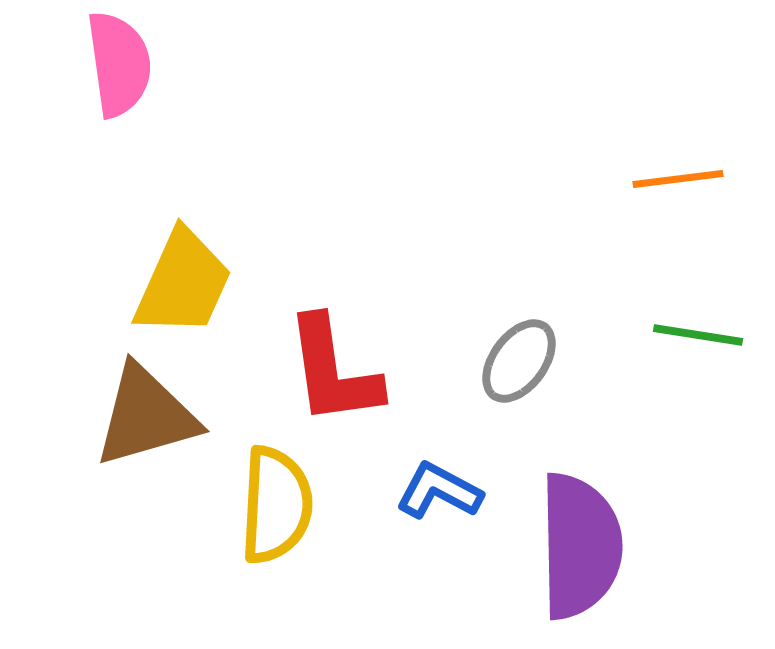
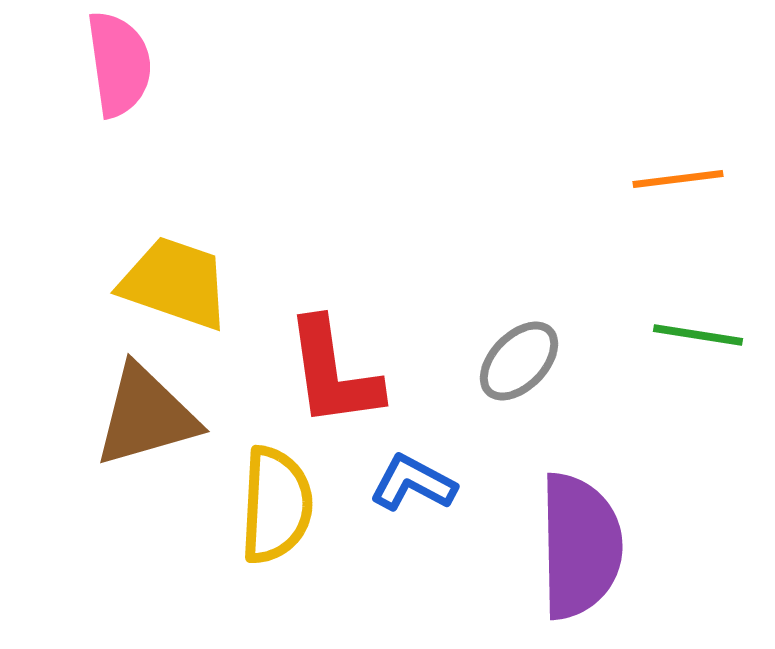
yellow trapezoid: moved 8 px left; rotated 95 degrees counterclockwise
gray ellipse: rotated 8 degrees clockwise
red L-shape: moved 2 px down
blue L-shape: moved 26 px left, 8 px up
